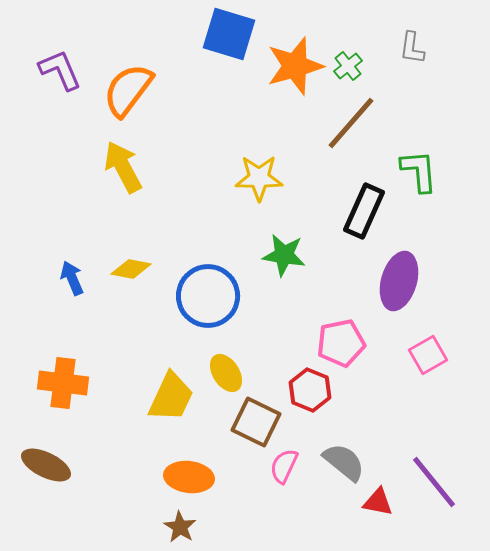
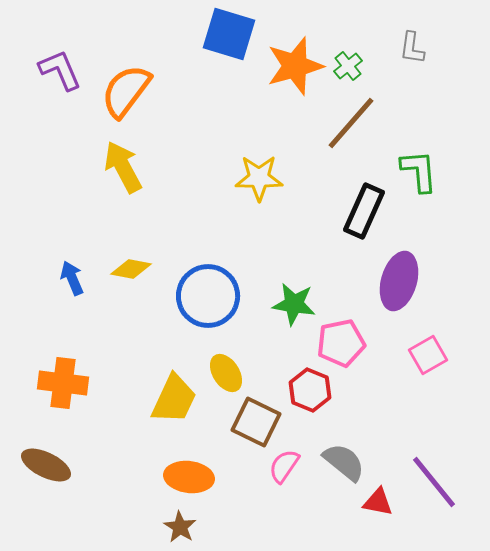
orange semicircle: moved 2 px left, 1 px down
green star: moved 10 px right, 49 px down
yellow trapezoid: moved 3 px right, 2 px down
pink semicircle: rotated 9 degrees clockwise
